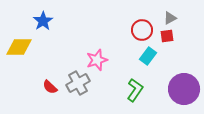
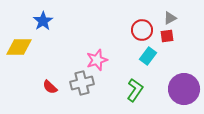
gray cross: moved 4 px right; rotated 15 degrees clockwise
